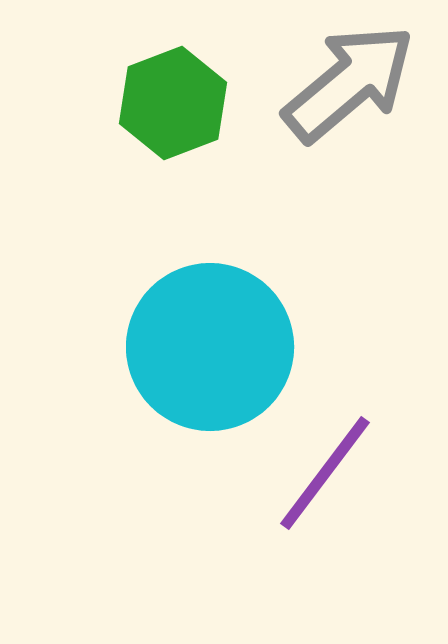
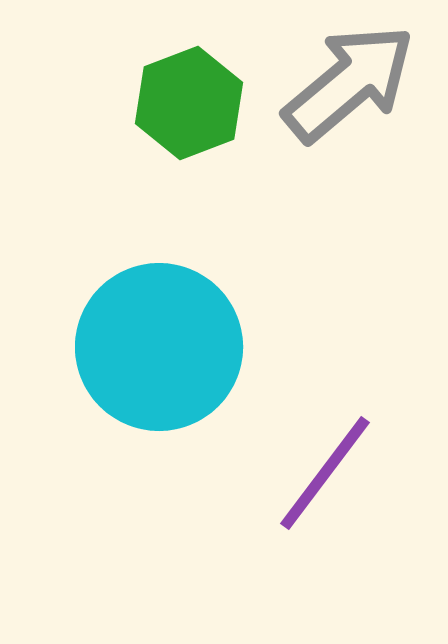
green hexagon: moved 16 px right
cyan circle: moved 51 px left
